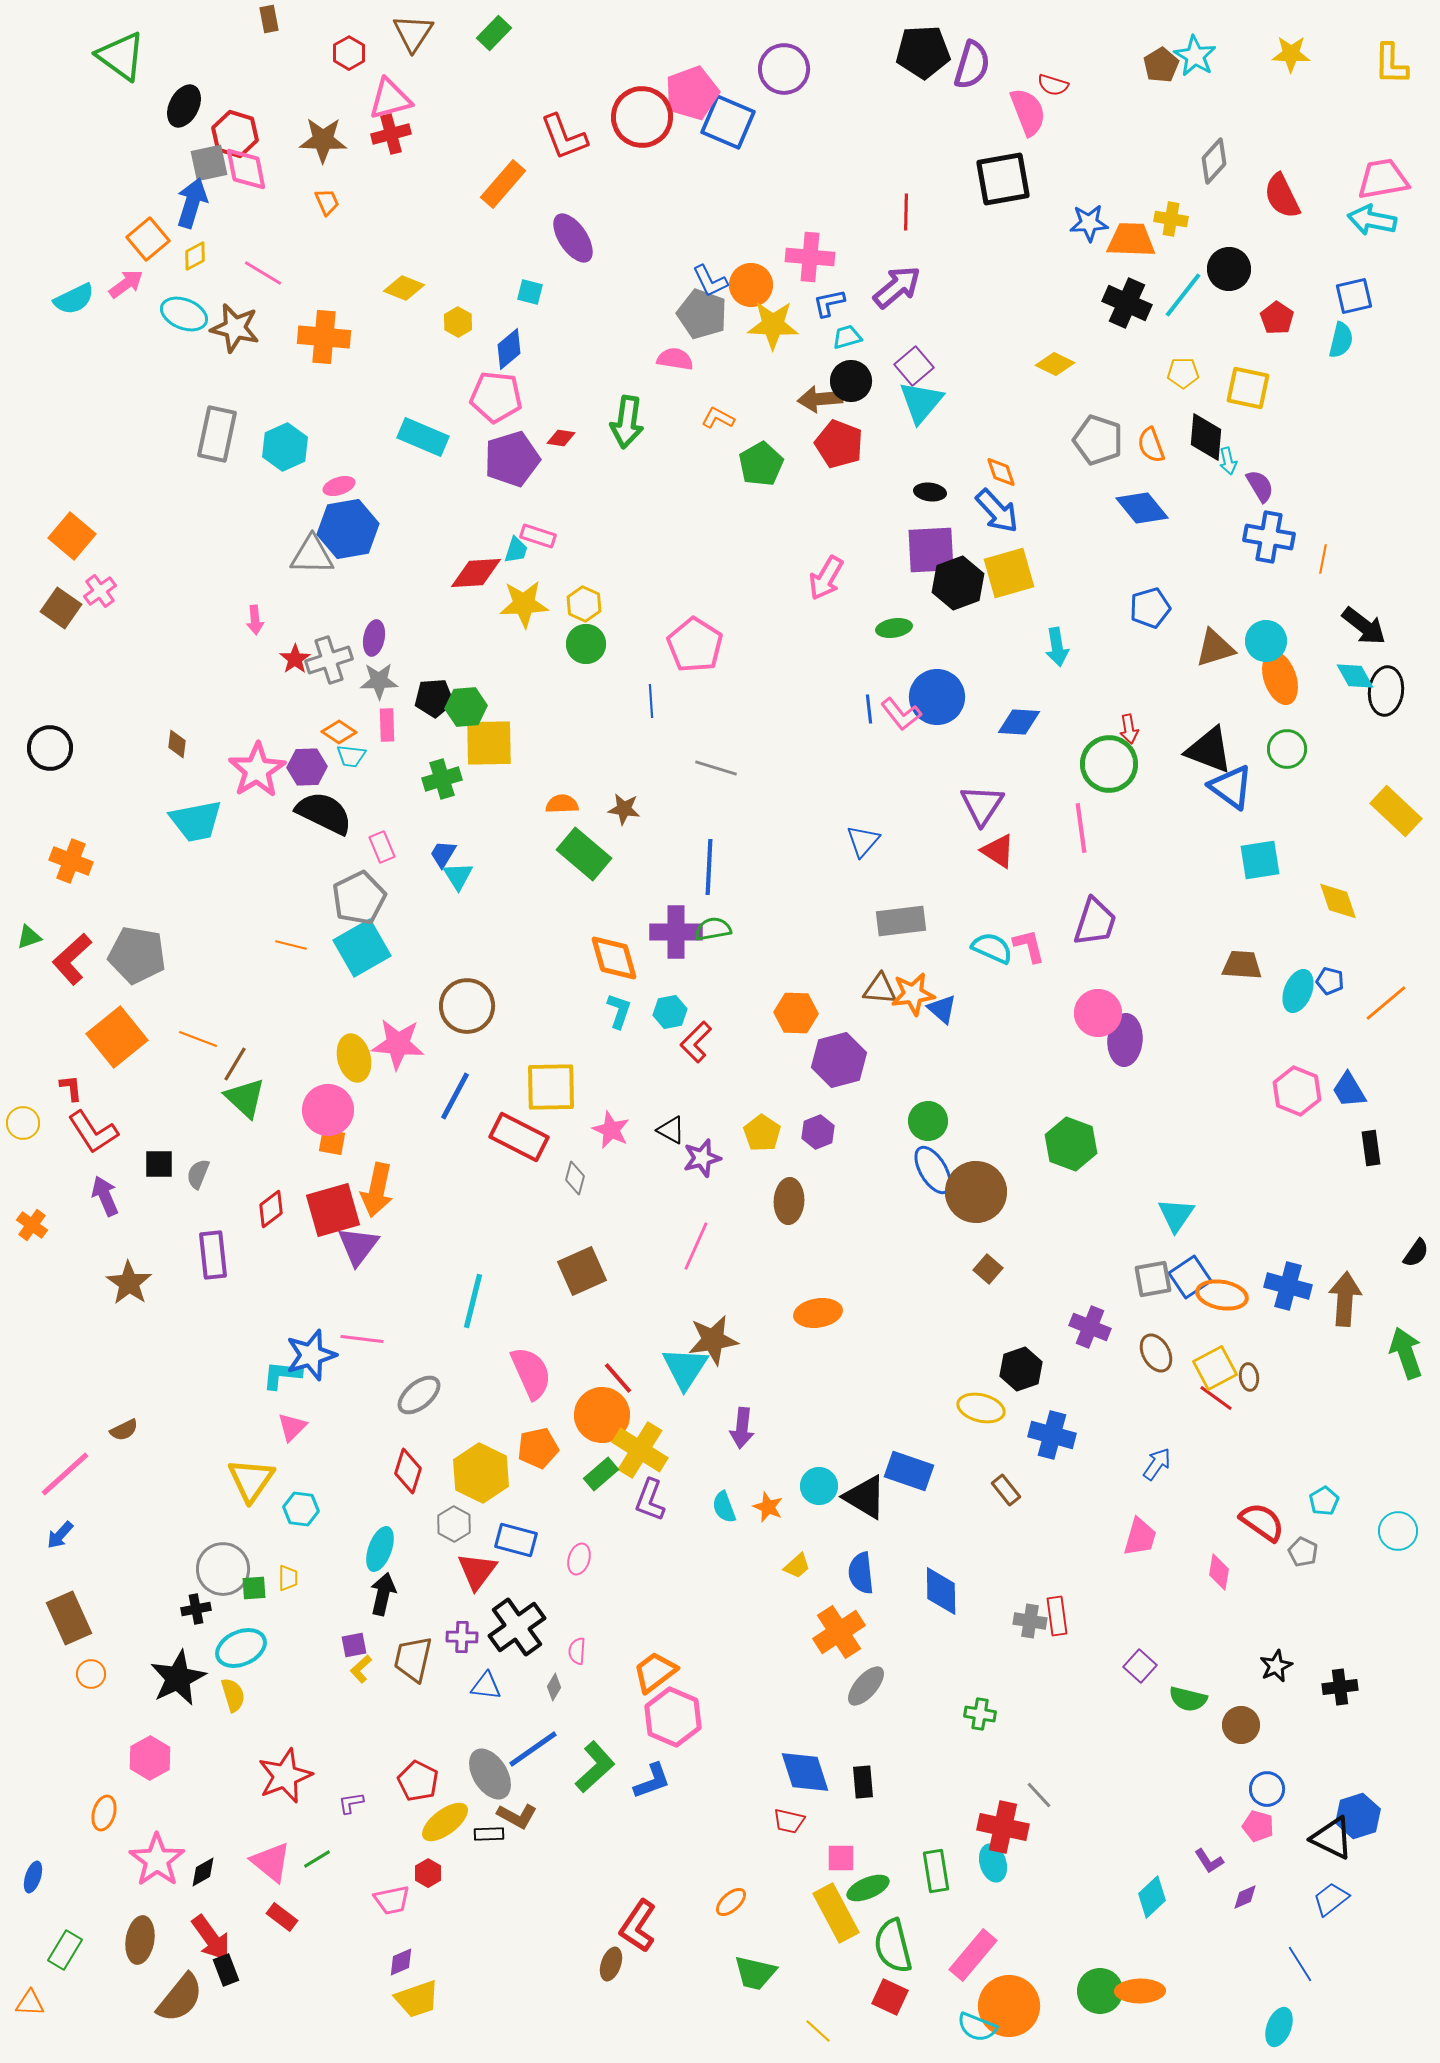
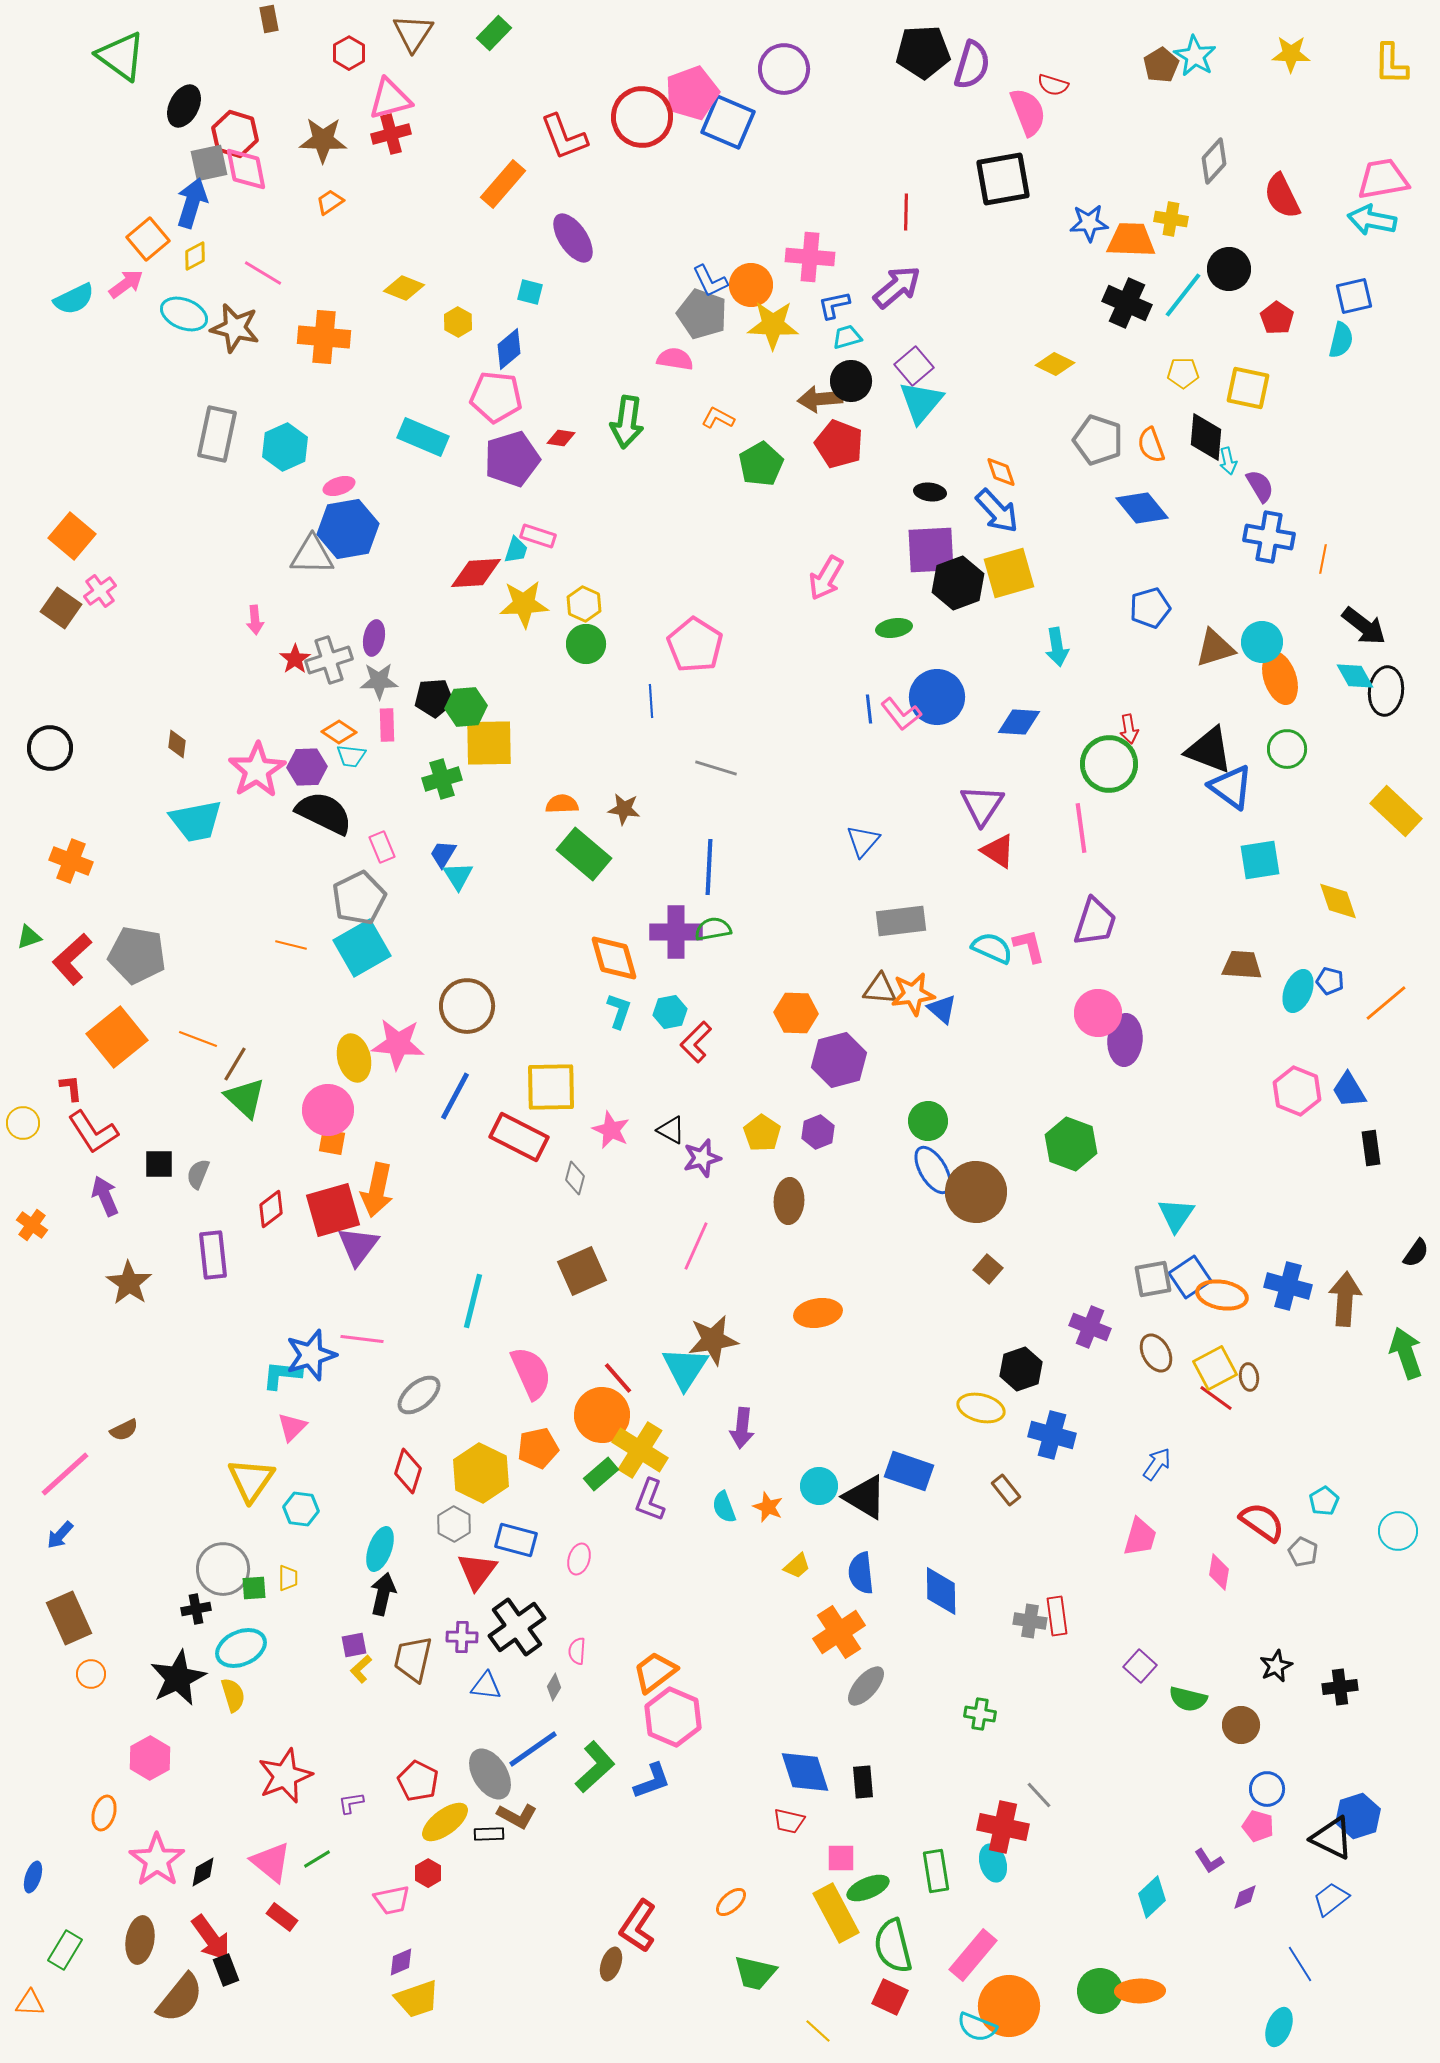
orange trapezoid at (327, 202): moved 3 px right; rotated 100 degrees counterclockwise
blue L-shape at (829, 303): moved 5 px right, 2 px down
cyan circle at (1266, 641): moved 4 px left, 1 px down
